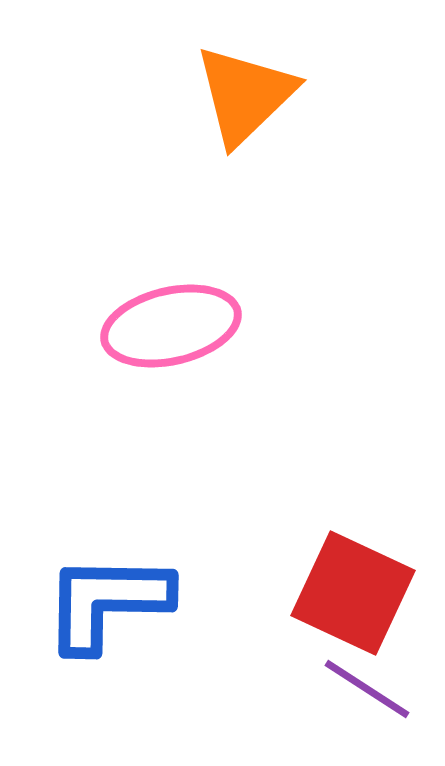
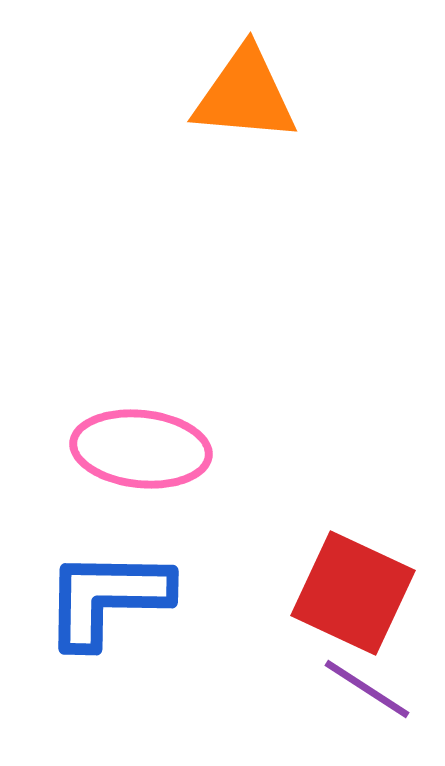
orange triangle: rotated 49 degrees clockwise
pink ellipse: moved 30 px left, 123 px down; rotated 19 degrees clockwise
blue L-shape: moved 4 px up
